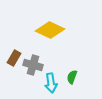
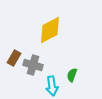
yellow diamond: rotated 52 degrees counterclockwise
green semicircle: moved 2 px up
cyan arrow: moved 1 px right, 3 px down
